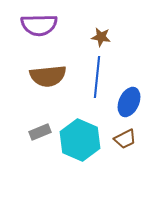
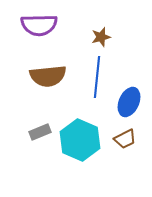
brown star: rotated 24 degrees counterclockwise
